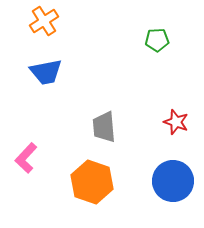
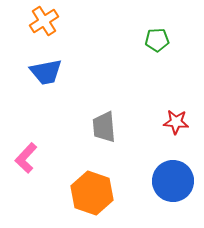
red star: rotated 15 degrees counterclockwise
orange hexagon: moved 11 px down
